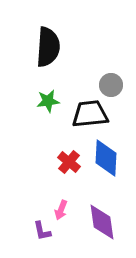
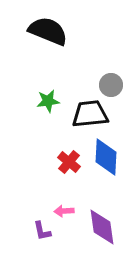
black semicircle: moved 16 px up; rotated 72 degrees counterclockwise
blue diamond: moved 1 px up
pink arrow: moved 3 px right, 1 px down; rotated 66 degrees clockwise
purple diamond: moved 5 px down
